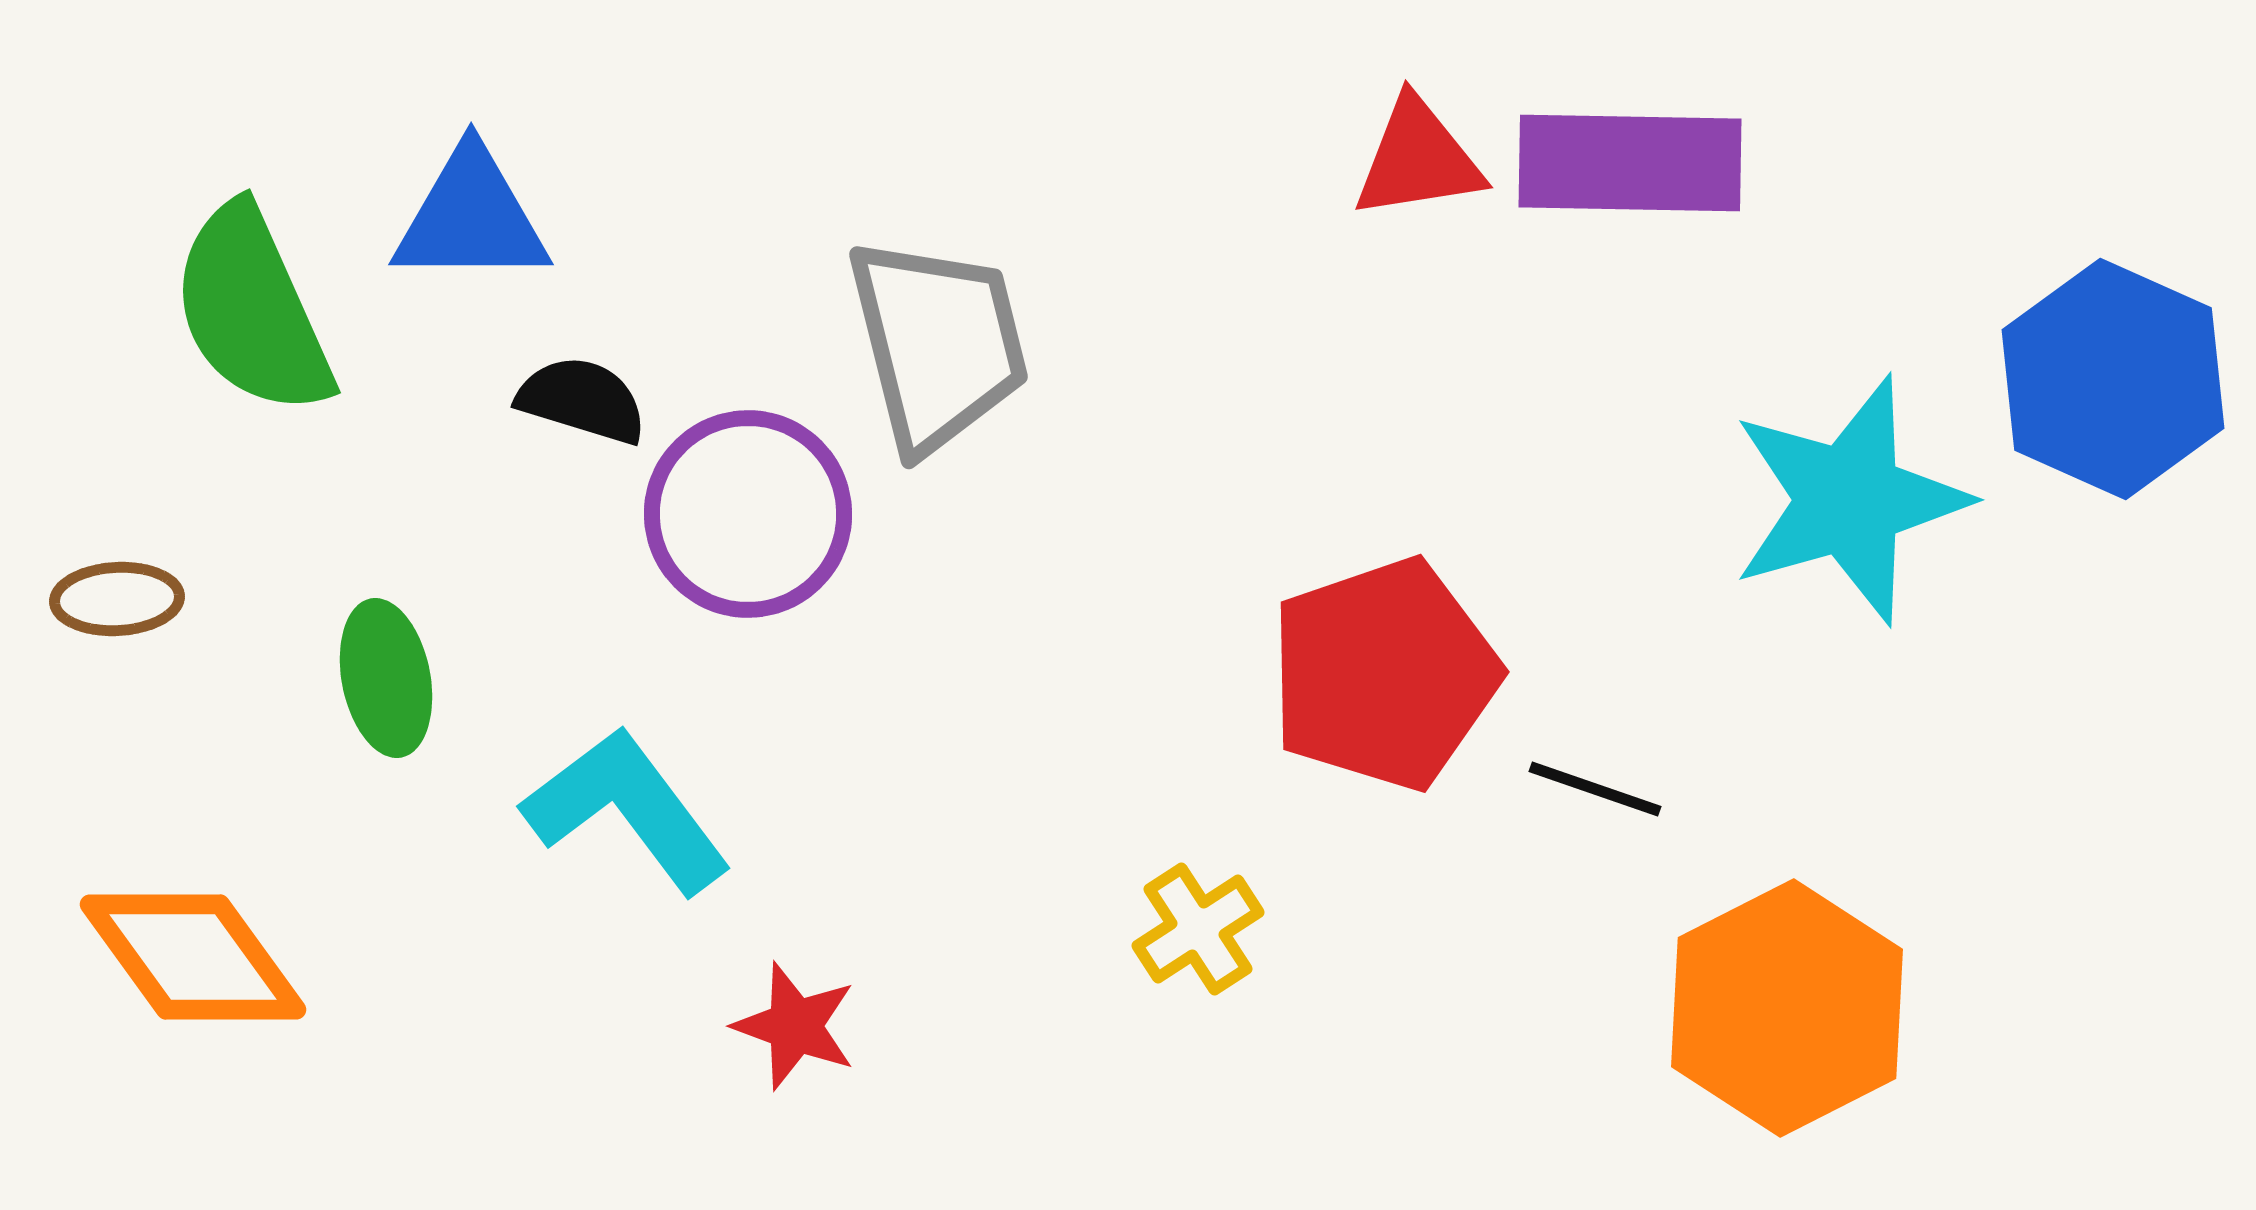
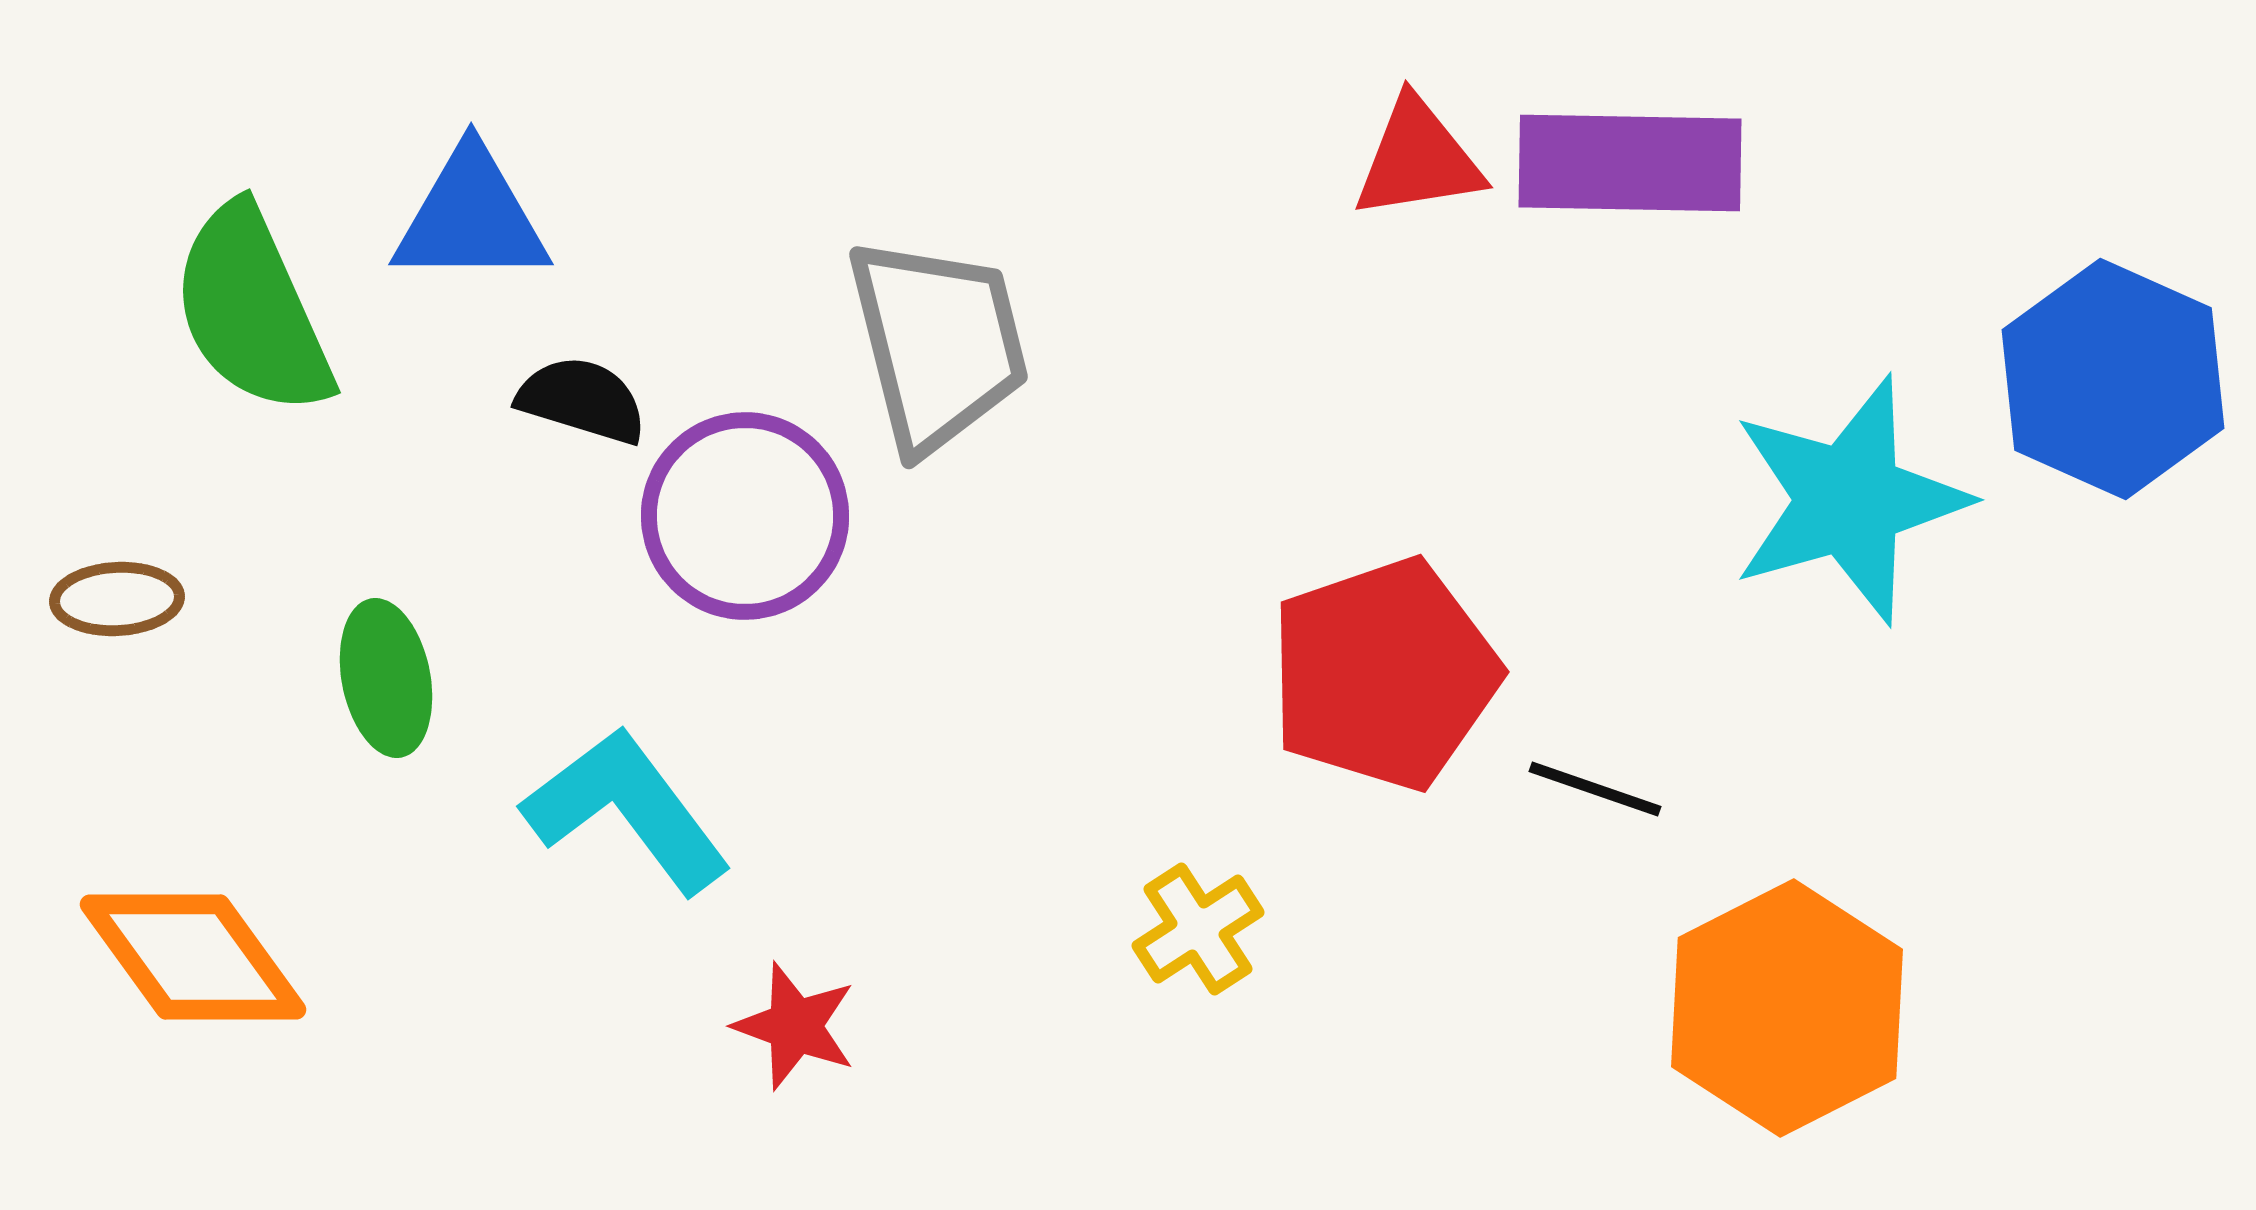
purple circle: moved 3 px left, 2 px down
